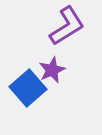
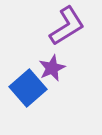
purple star: moved 2 px up
